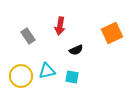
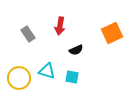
gray rectangle: moved 2 px up
cyan triangle: rotated 30 degrees clockwise
yellow circle: moved 2 px left, 2 px down
